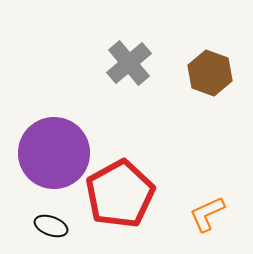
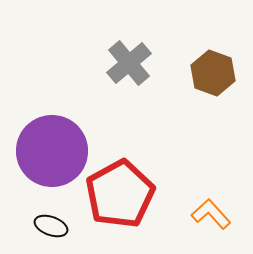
brown hexagon: moved 3 px right
purple circle: moved 2 px left, 2 px up
orange L-shape: moved 4 px right; rotated 72 degrees clockwise
